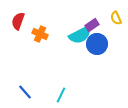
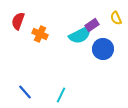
blue circle: moved 6 px right, 5 px down
